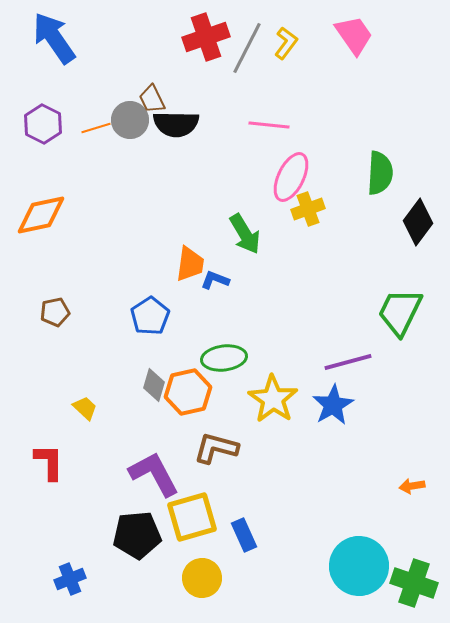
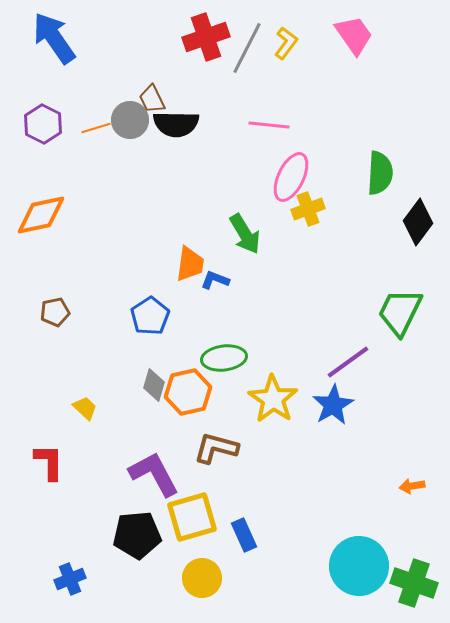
purple line: rotated 21 degrees counterclockwise
